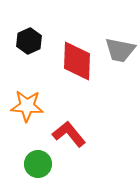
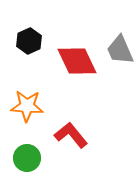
gray trapezoid: rotated 56 degrees clockwise
red diamond: rotated 27 degrees counterclockwise
red L-shape: moved 2 px right, 1 px down
green circle: moved 11 px left, 6 px up
